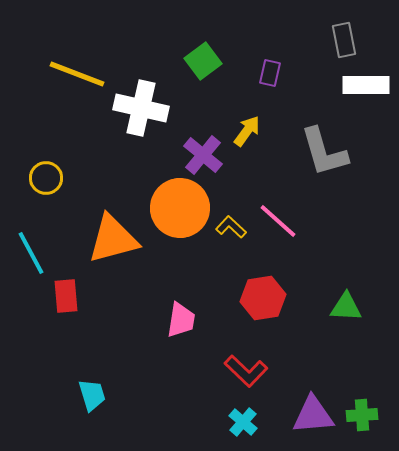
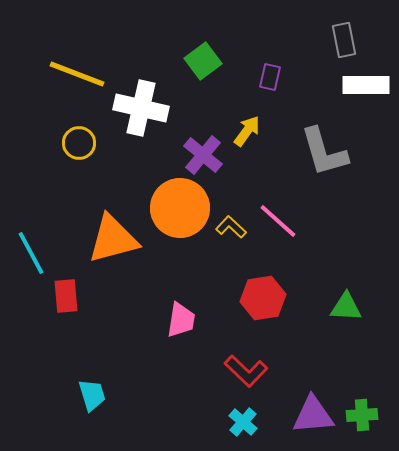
purple rectangle: moved 4 px down
yellow circle: moved 33 px right, 35 px up
